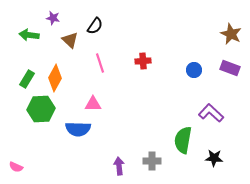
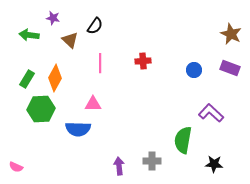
pink line: rotated 18 degrees clockwise
black star: moved 6 px down
